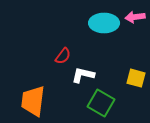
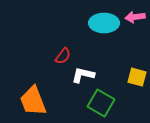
yellow square: moved 1 px right, 1 px up
orange trapezoid: rotated 28 degrees counterclockwise
